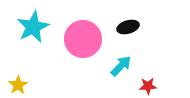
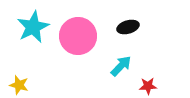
pink circle: moved 5 px left, 3 px up
yellow star: moved 1 px right; rotated 24 degrees counterclockwise
